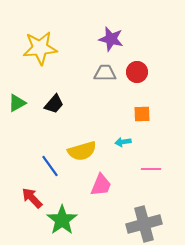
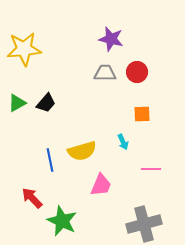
yellow star: moved 16 px left, 1 px down
black trapezoid: moved 8 px left, 1 px up
cyan arrow: rotated 105 degrees counterclockwise
blue line: moved 6 px up; rotated 25 degrees clockwise
green star: moved 1 px down; rotated 12 degrees counterclockwise
